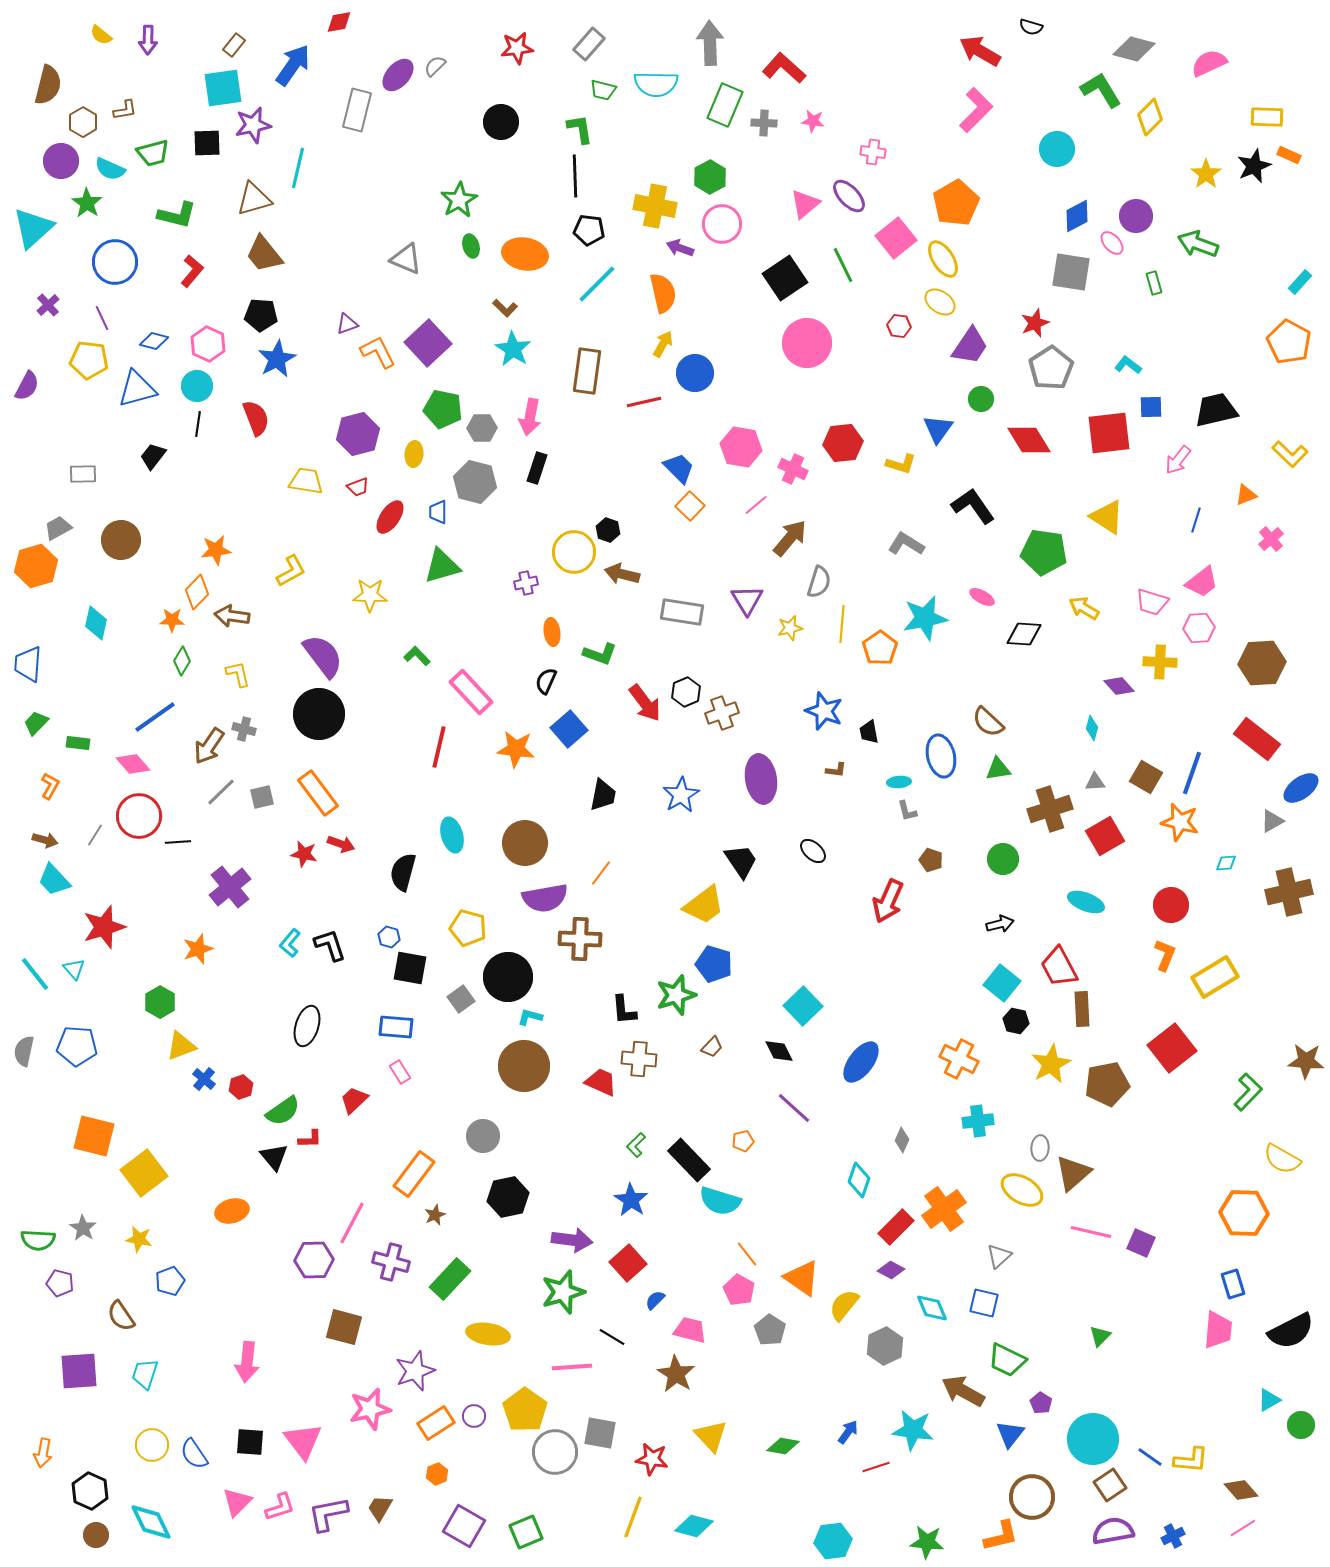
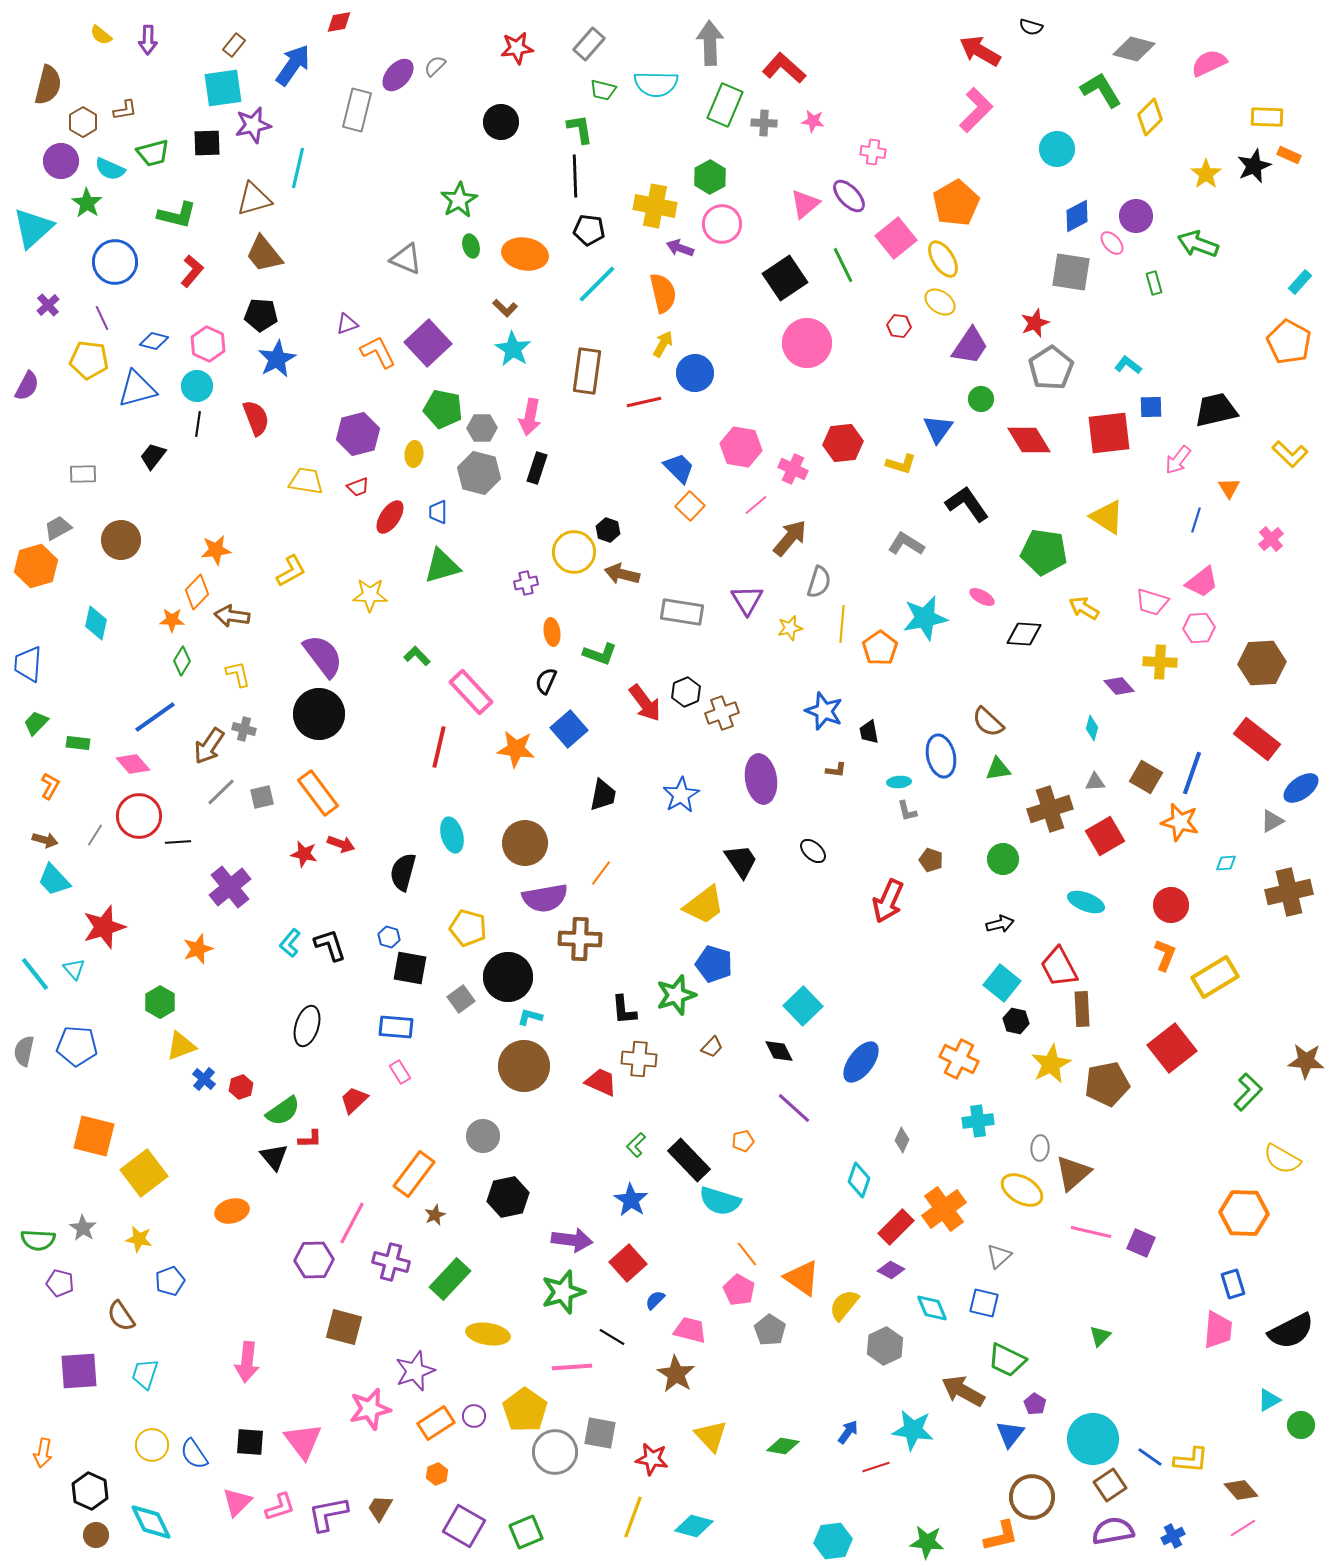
gray hexagon at (475, 482): moved 4 px right, 9 px up
orange triangle at (1246, 495): moved 17 px left, 7 px up; rotated 40 degrees counterclockwise
black L-shape at (973, 506): moved 6 px left, 2 px up
purple pentagon at (1041, 1403): moved 6 px left, 1 px down
